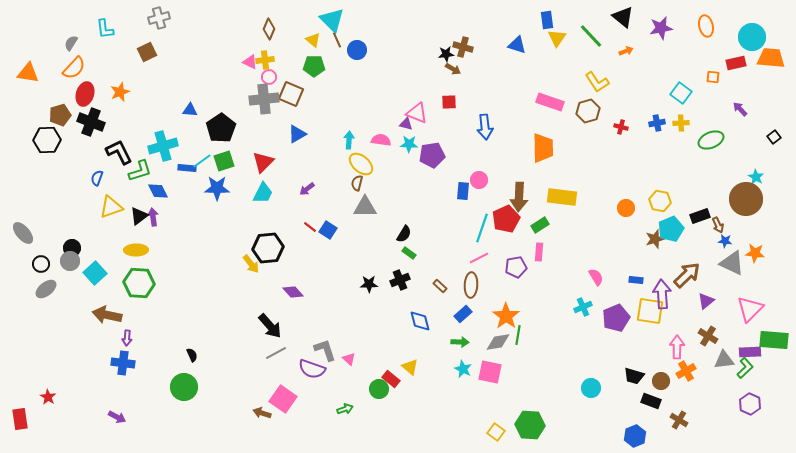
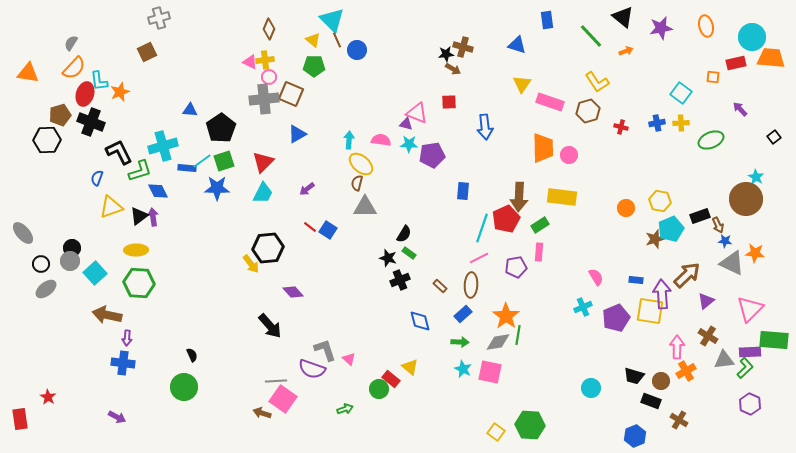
cyan L-shape at (105, 29): moved 6 px left, 52 px down
yellow triangle at (557, 38): moved 35 px left, 46 px down
pink circle at (479, 180): moved 90 px right, 25 px up
black star at (369, 284): moved 19 px right, 26 px up; rotated 18 degrees clockwise
gray line at (276, 353): moved 28 px down; rotated 25 degrees clockwise
